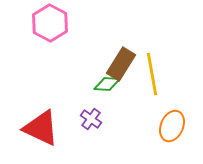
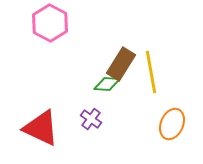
yellow line: moved 1 px left, 2 px up
orange ellipse: moved 2 px up
